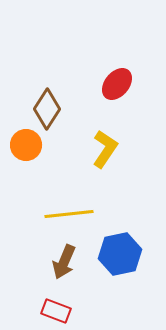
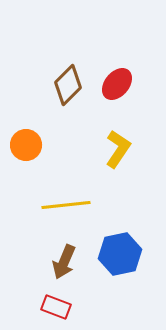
brown diamond: moved 21 px right, 24 px up; rotated 12 degrees clockwise
yellow L-shape: moved 13 px right
yellow line: moved 3 px left, 9 px up
red rectangle: moved 4 px up
